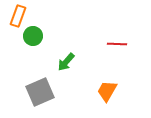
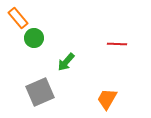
orange rectangle: moved 2 px down; rotated 60 degrees counterclockwise
green circle: moved 1 px right, 2 px down
orange trapezoid: moved 8 px down
